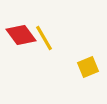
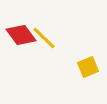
yellow line: rotated 16 degrees counterclockwise
